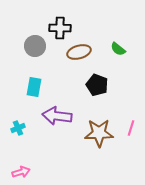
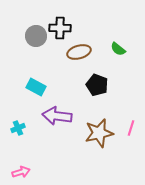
gray circle: moved 1 px right, 10 px up
cyan rectangle: moved 2 px right; rotated 72 degrees counterclockwise
brown star: rotated 12 degrees counterclockwise
